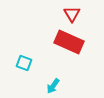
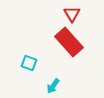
red rectangle: rotated 24 degrees clockwise
cyan square: moved 5 px right
